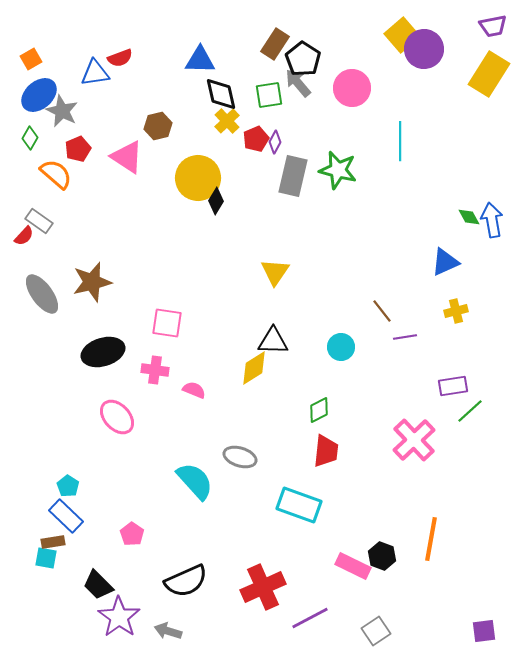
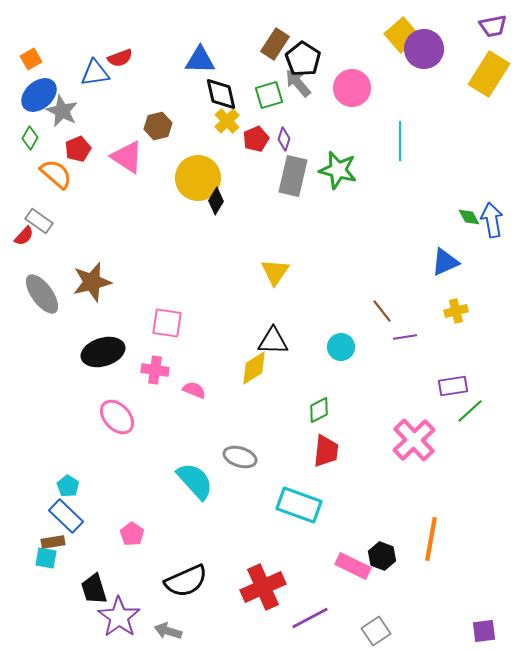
green square at (269, 95): rotated 8 degrees counterclockwise
purple diamond at (275, 142): moved 9 px right, 3 px up; rotated 10 degrees counterclockwise
black trapezoid at (98, 585): moved 4 px left, 4 px down; rotated 28 degrees clockwise
